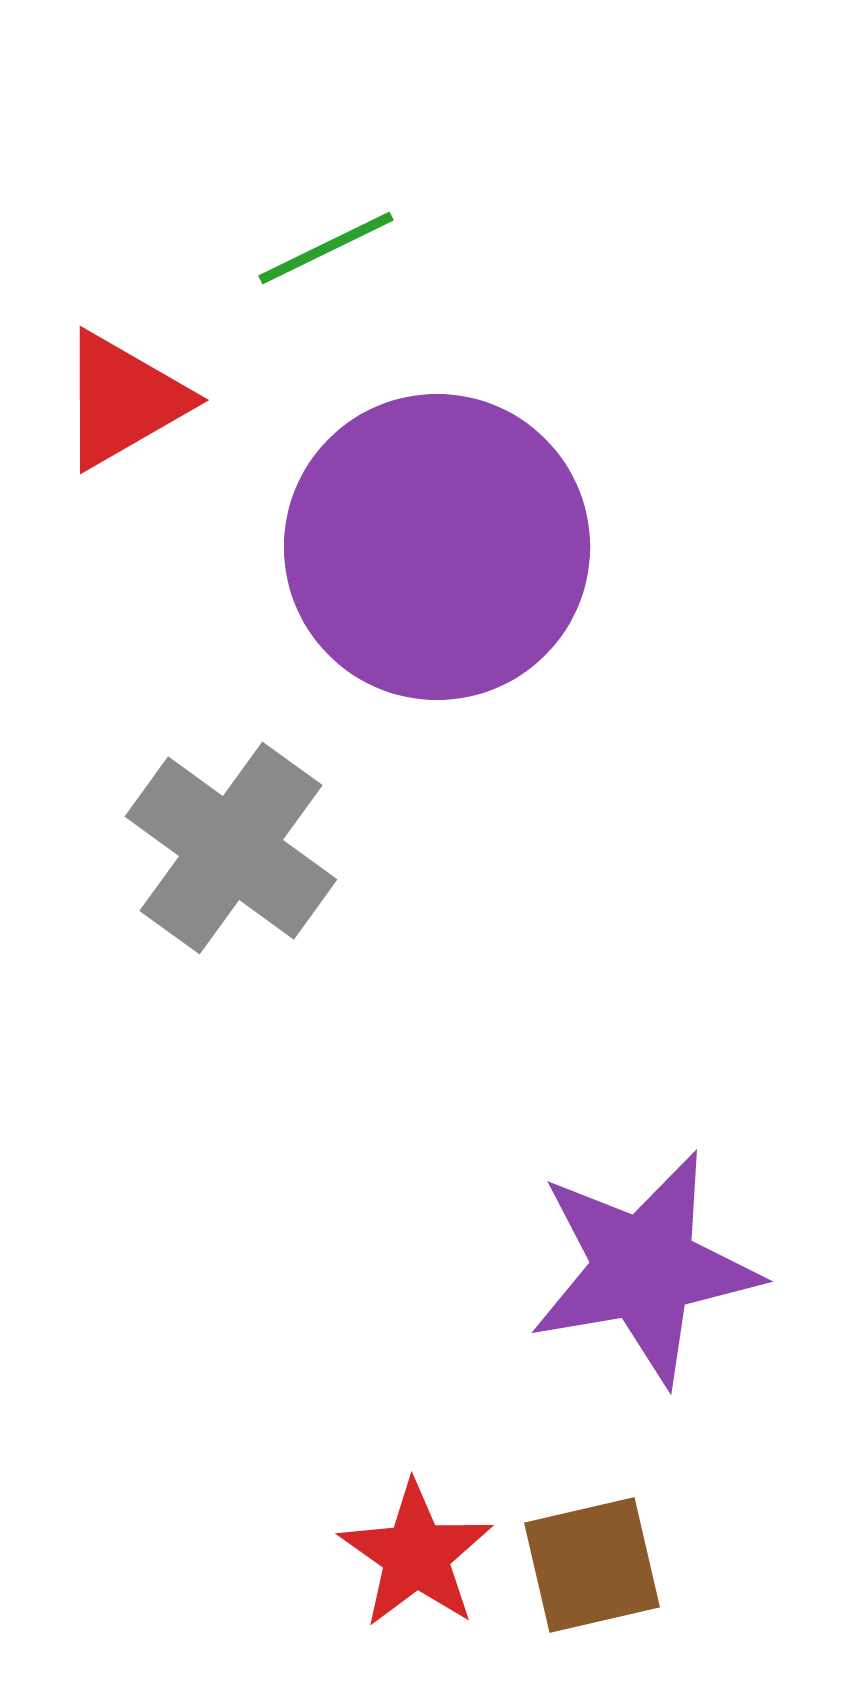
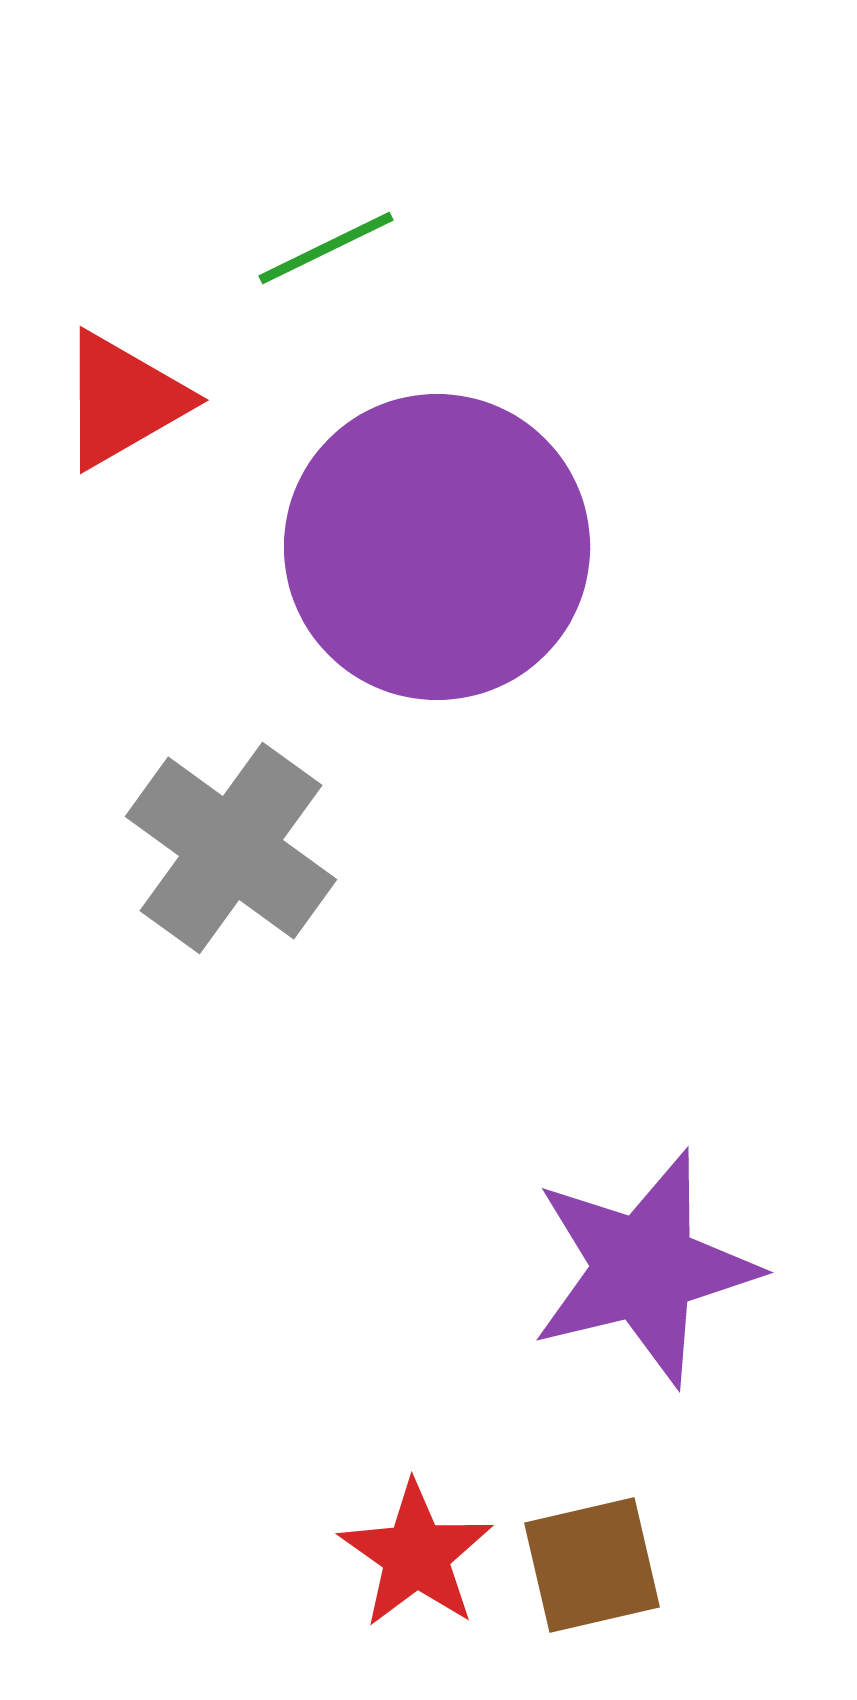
purple star: rotated 4 degrees counterclockwise
